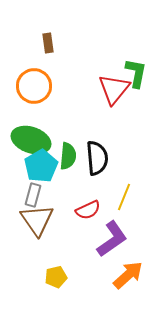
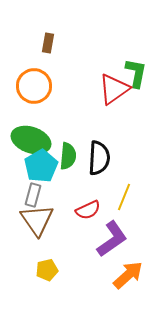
brown rectangle: rotated 18 degrees clockwise
red triangle: rotated 16 degrees clockwise
black semicircle: moved 2 px right; rotated 8 degrees clockwise
yellow pentagon: moved 9 px left, 7 px up
